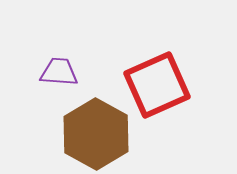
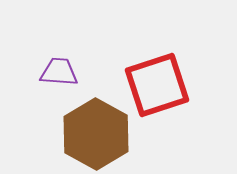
red square: rotated 6 degrees clockwise
